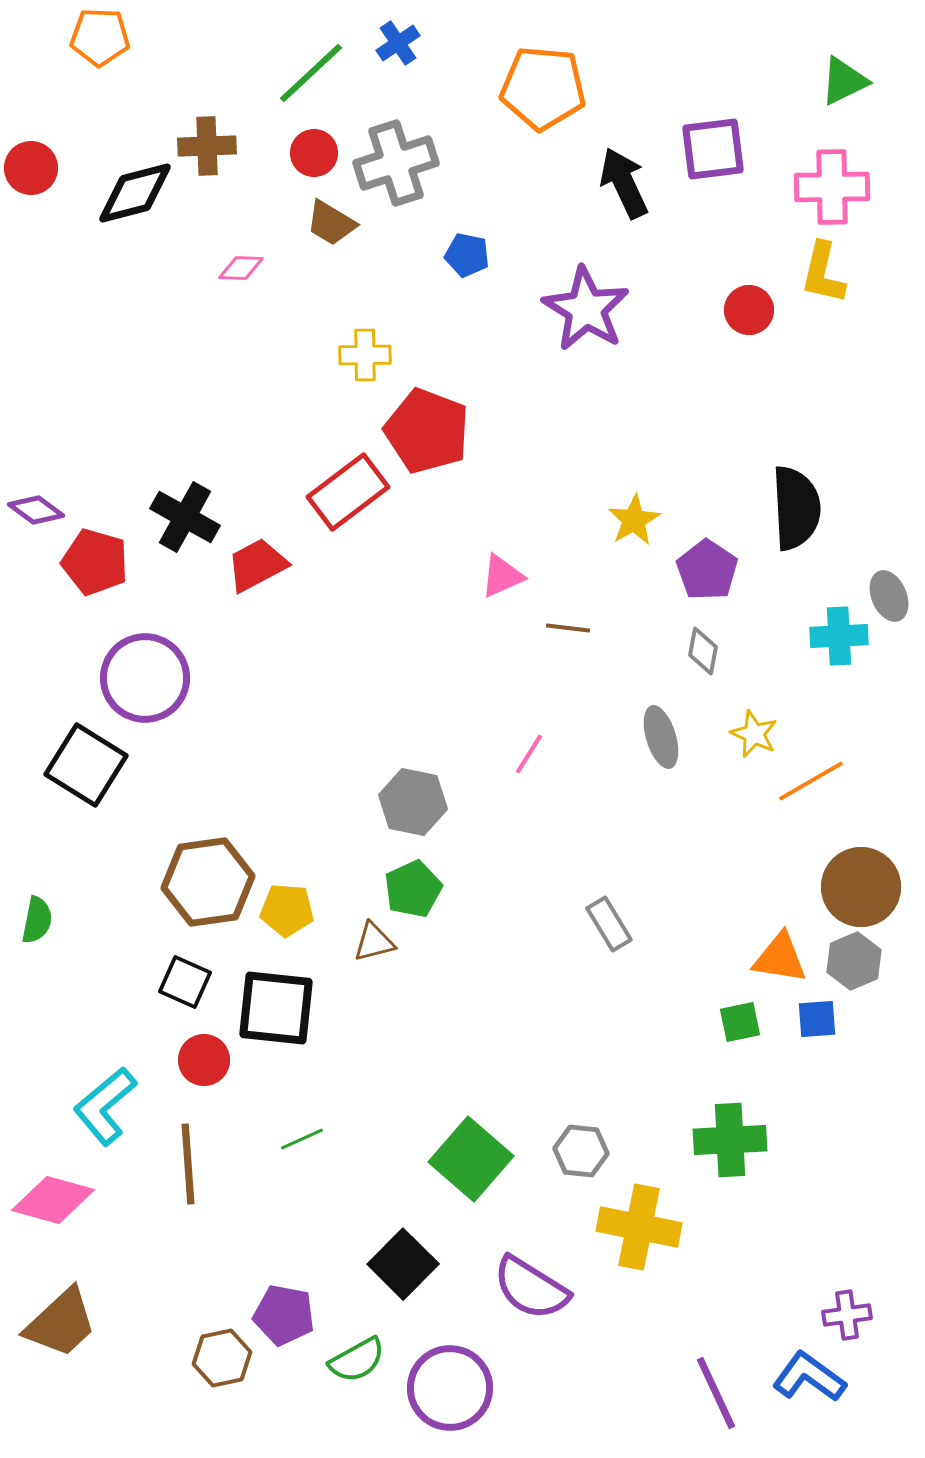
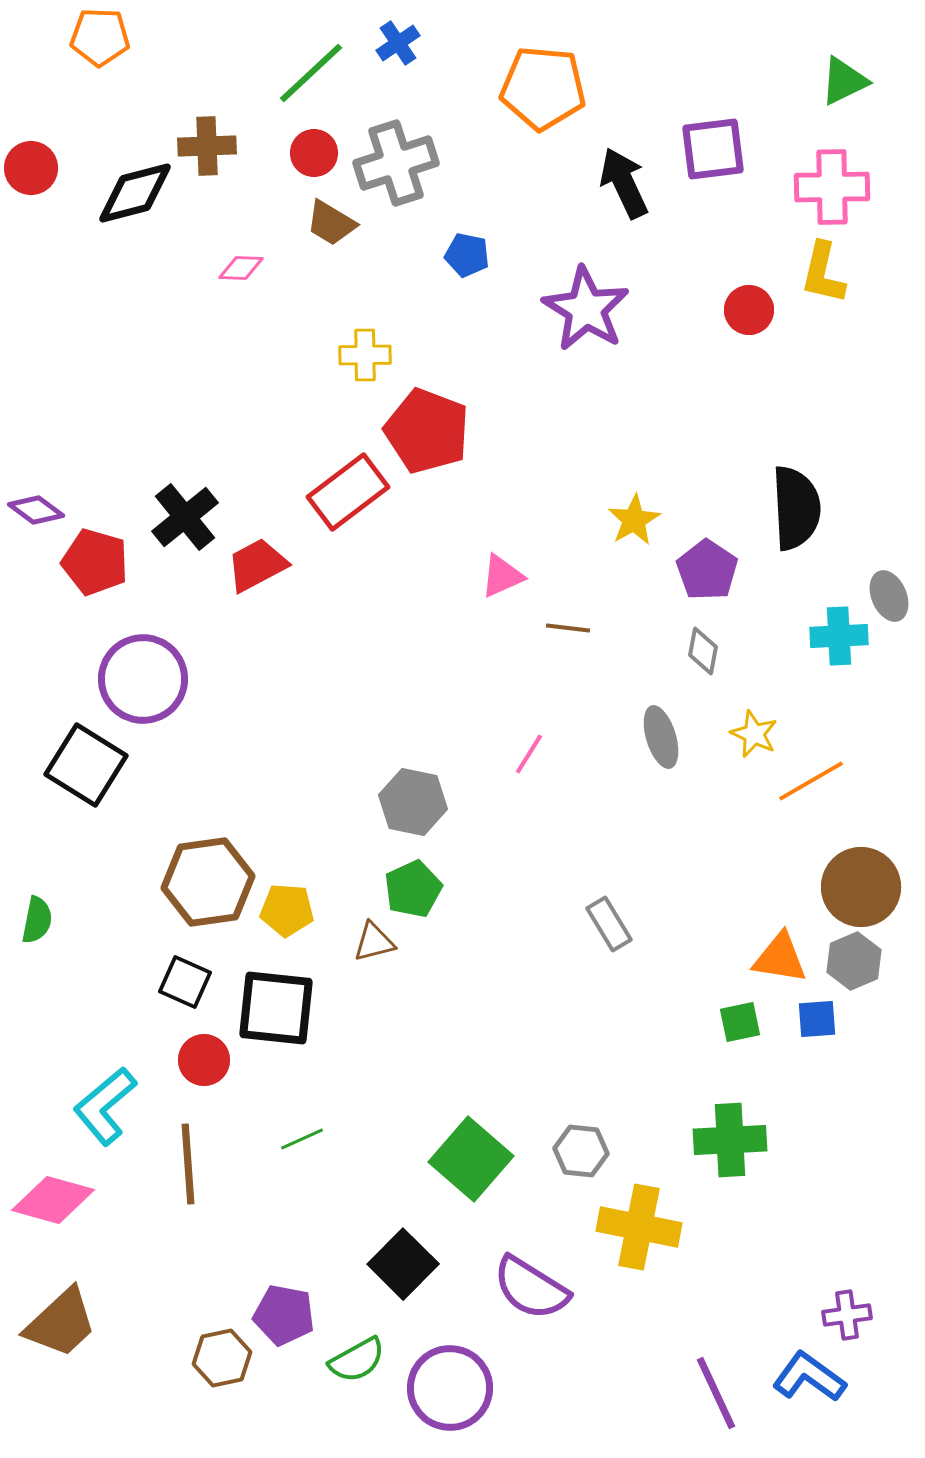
black cross at (185, 517): rotated 22 degrees clockwise
purple circle at (145, 678): moved 2 px left, 1 px down
